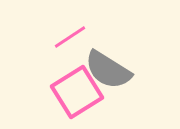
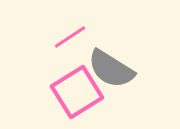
gray semicircle: moved 3 px right, 1 px up
